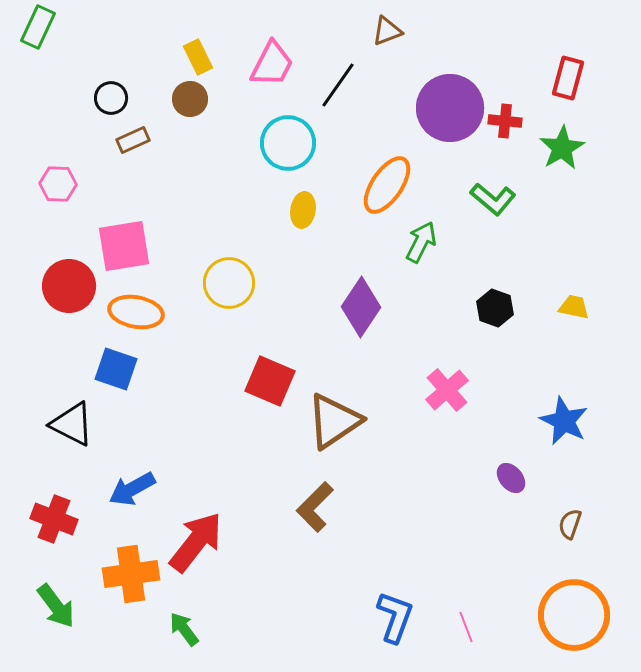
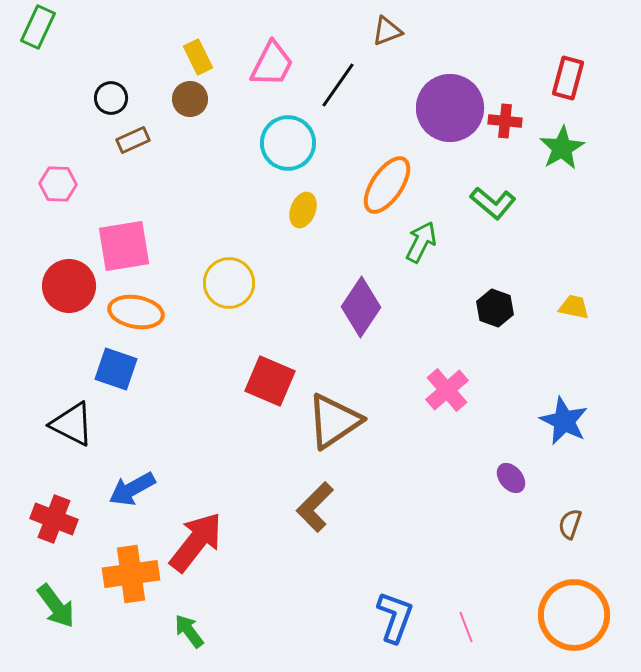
green L-shape at (493, 199): moved 4 px down
yellow ellipse at (303, 210): rotated 12 degrees clockwise
green arrow at (184, 629): moved 5 px right, 2 px down
